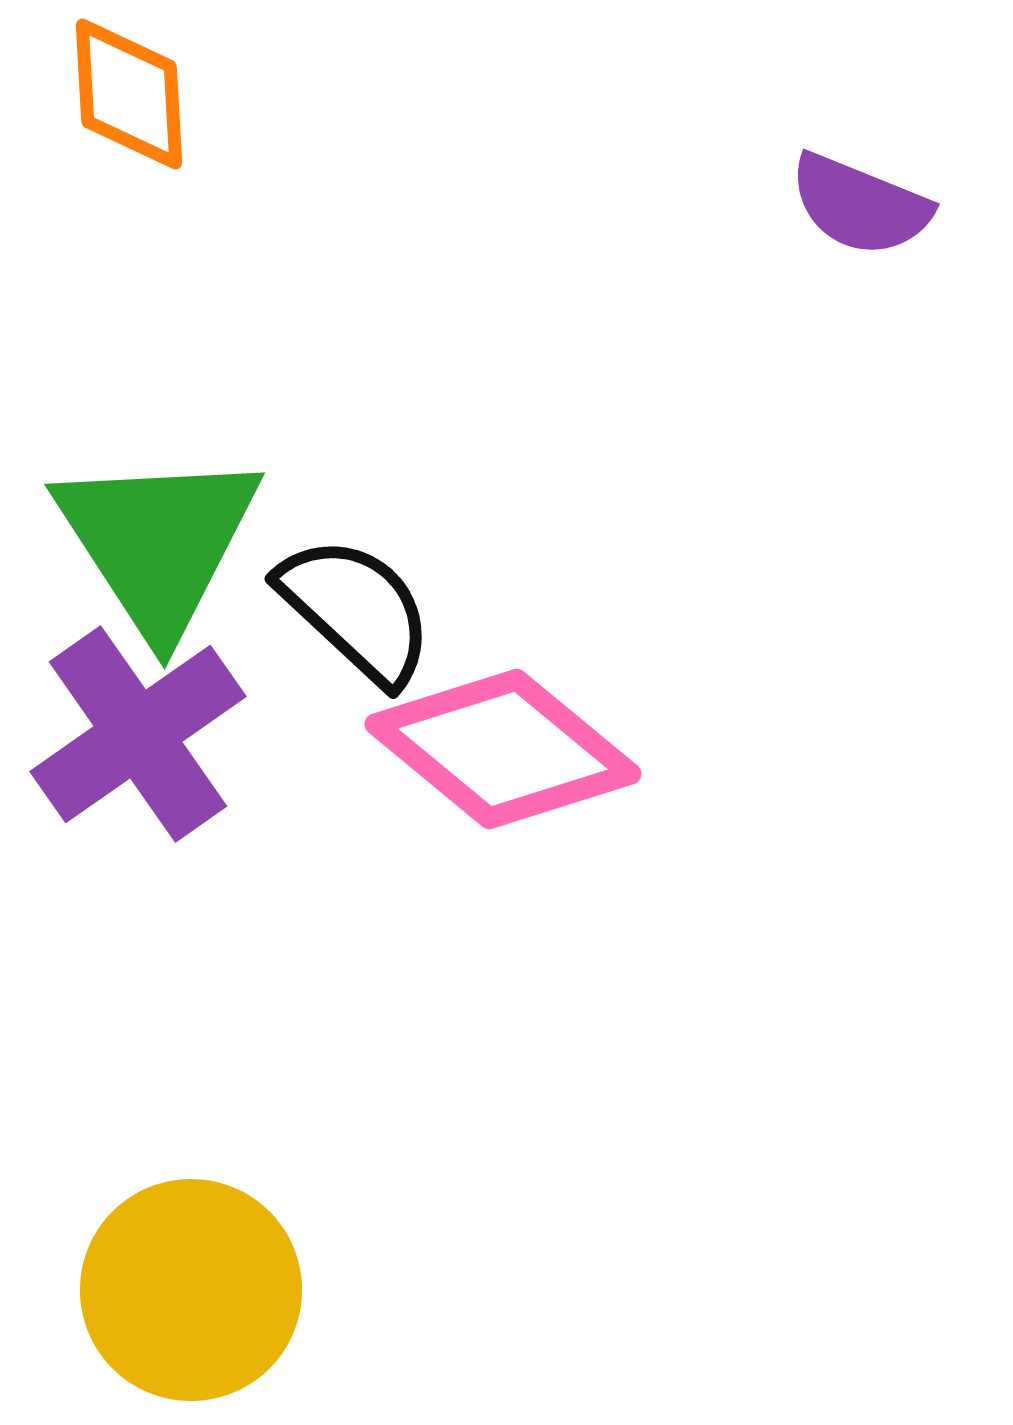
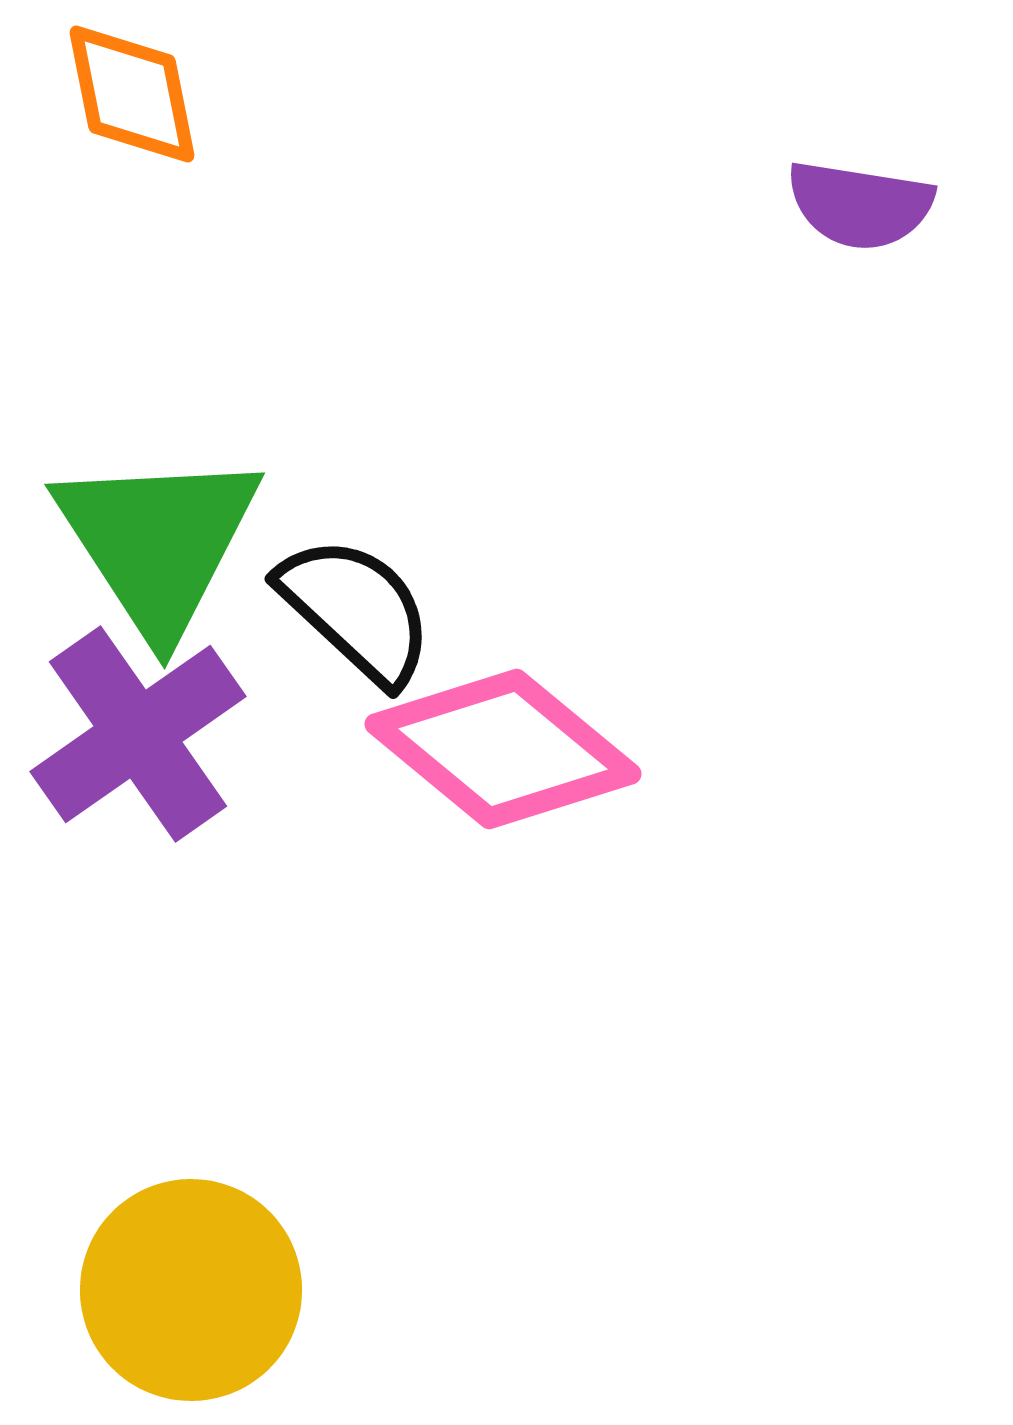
orange diamond: moved 3 px right; rotated 8 degrees counterclockwise
purple semicircle: rotated 13 degrees counterclockwise
